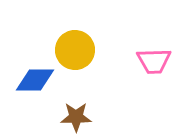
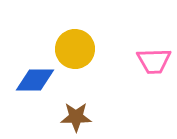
yellow circle: moved 1 px up
